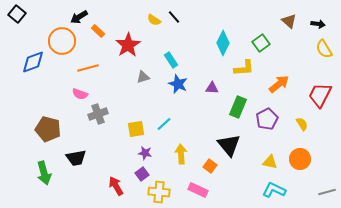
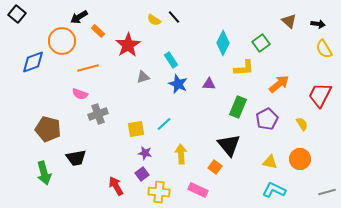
purple triangle at (212, 88): moved 3 px left, 4 px up
orange square at (210, 166): moved 5 px right, 1 px down
